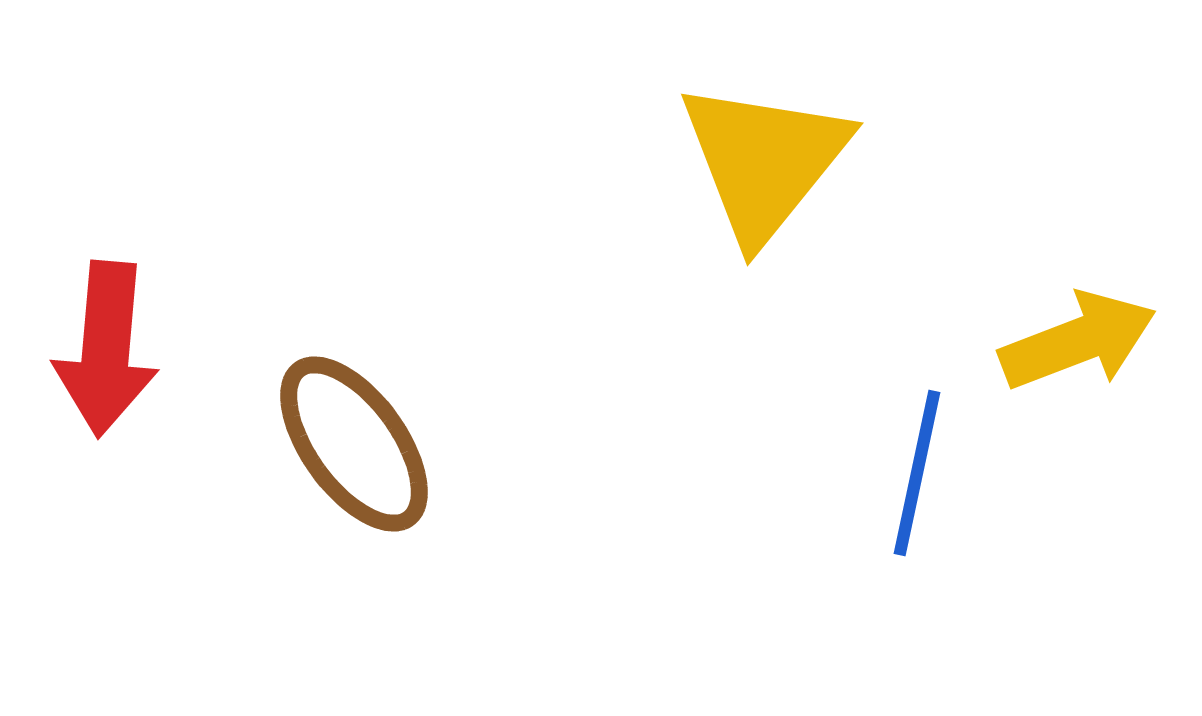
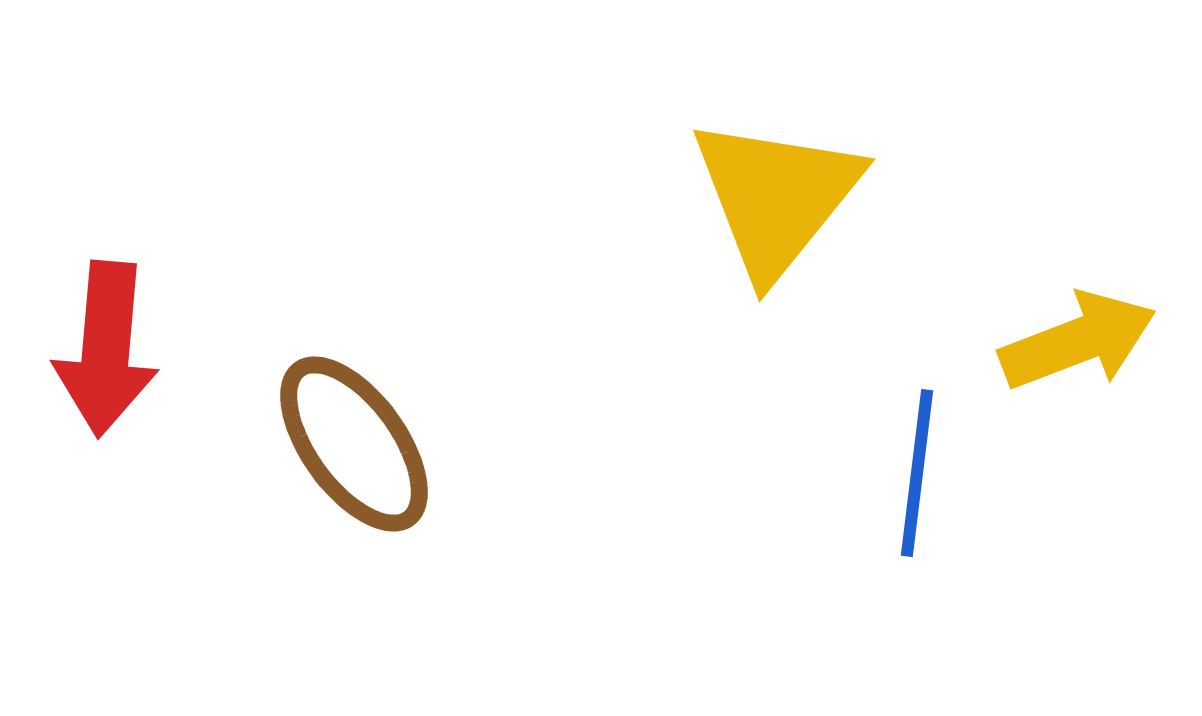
yellow triangle: moved 12 px right, 36 px down
blue line: rotated 5 degrees counterclockwise
